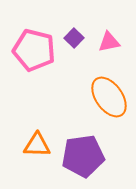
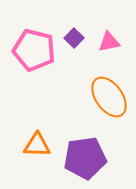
purple pentagon: moved 2 px right, 2 px down
